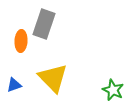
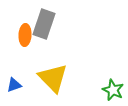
orange ellipse: moved 4 px right, 6 px up
